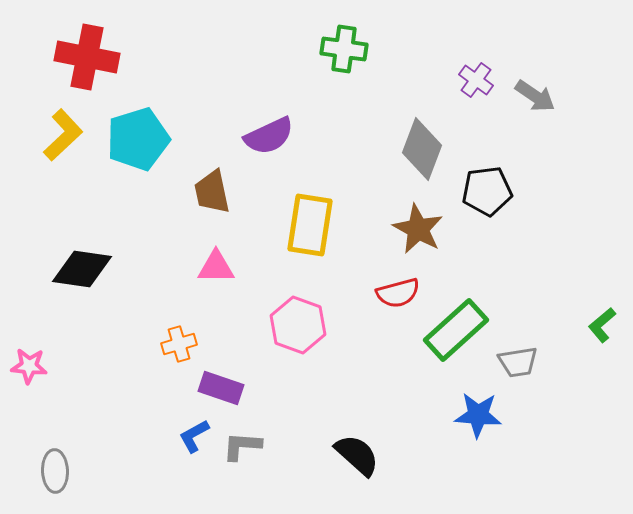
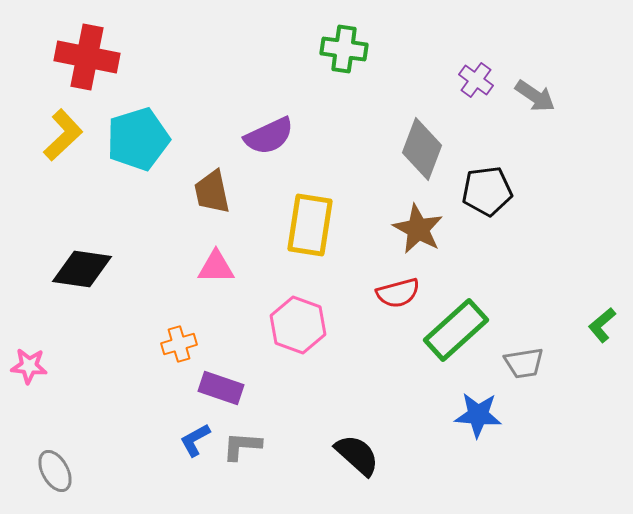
gray trapezoid: moved 6 px right, 1 px down
blue L-shape: moved 1 px right, 4 px down
gray ellipse: rotated 27 degrees counterclockwise
